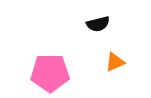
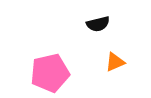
pink pentagon: rotated 12 degrees counterclockwise
